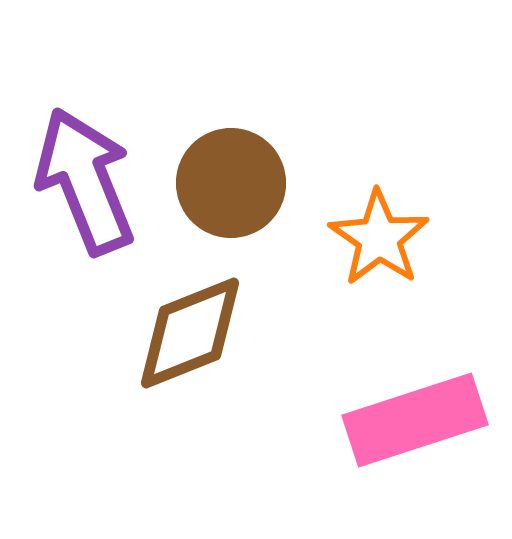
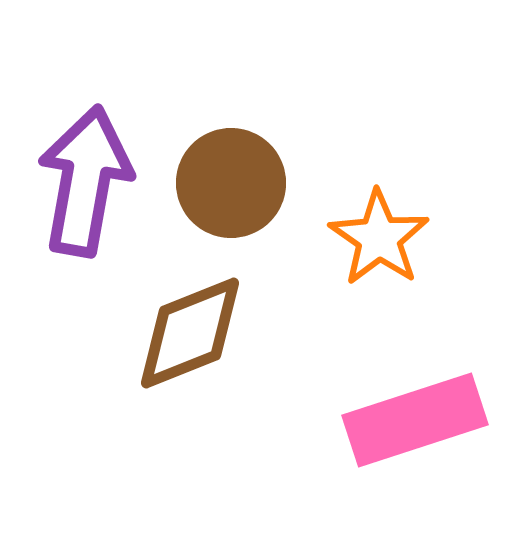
purple arrow: rotated 32 degrees clockwise
